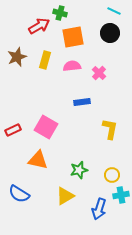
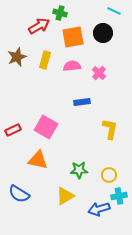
black circle: moved 7 px left
green star: rotated 12 degrees clockwise
yellow circle: moved 3 px left
cyan cross: moved 2 px left, 1 px down
blue arrow: rotated 55 degrees clockwise
